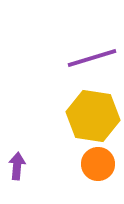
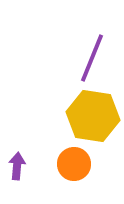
purple line: rotated 51 degrees counterclockwise
orange circle: moved 24 px left
